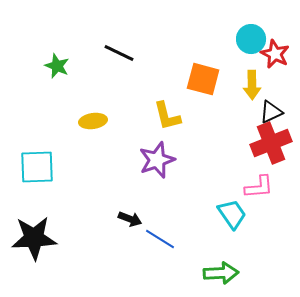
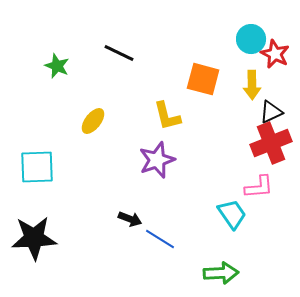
yellow ellipse: rotated 44 degrees counterclockwise
